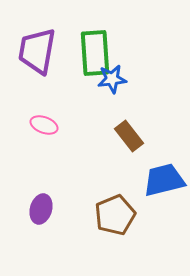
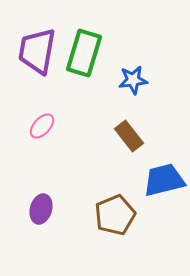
green rectangle: moved 11 px left; rotated 21 degrees clockwise
blue star: moved 21 px right, 1 px down
pink ellipse: moved 2 px left, 1 px down; rotated 68 degrees counterclockwise
